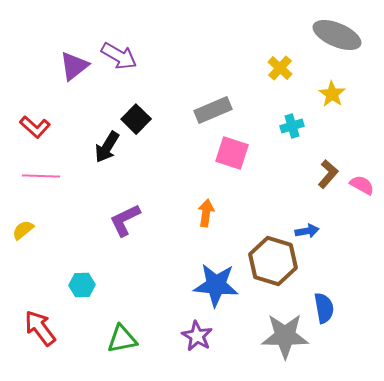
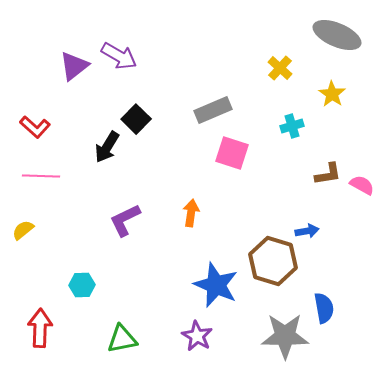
brown L-shape: rotated 40 degrees clockwise
orange arrow: moved 15 px left
blue star: rotated 18 degrees clockwise
red arrow: rotated 39 degrees clockwise
